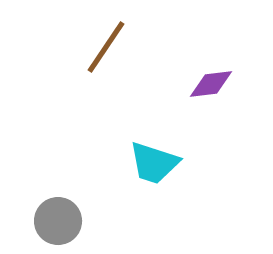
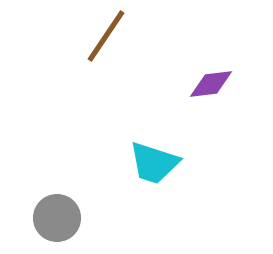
brown line: moved 11 px up
gray circle: moved 1 px left, 3 px up
